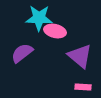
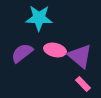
pink ellipse: moved 19 px down
pink rectangle: moved 3 px up; rotated 42 degrees clockwise
